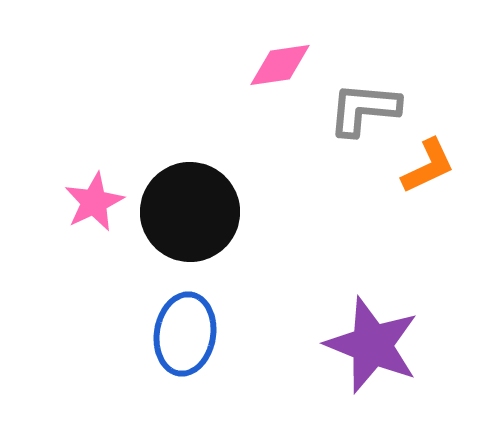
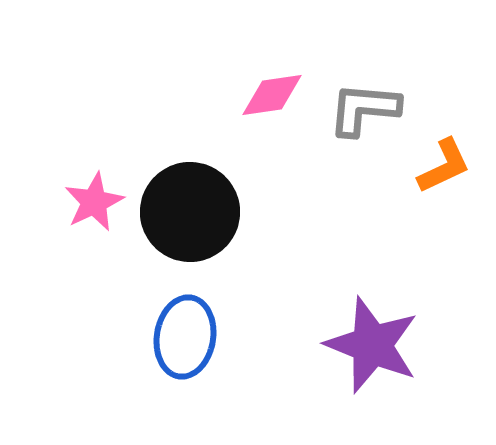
pink diamond: moved 8 px left, 30 px down
orange L-shape: moved 16 px right
blue ellipse: moved 3 px down
